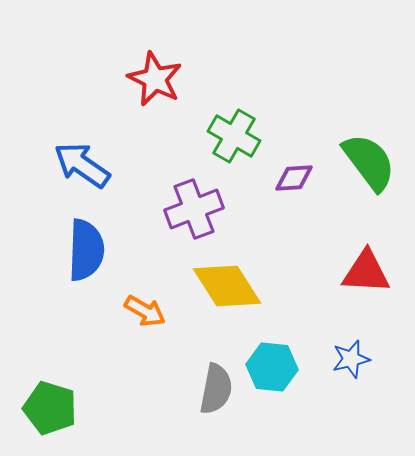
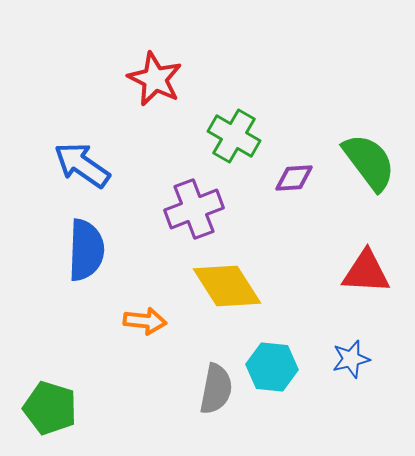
orange arrow: moved 10 px down; rotated 24 degrees counterclockwise
